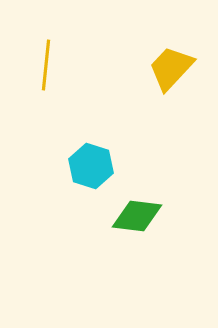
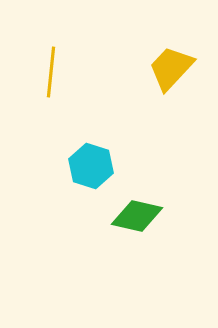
yellow line: moved 5 px right, 7 px down
green diamond: rotated 6 degrees clockwise
